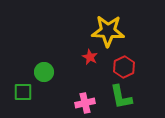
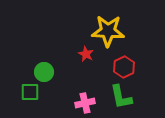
red star: moved 4 px left, 3 px up
green square: moved 7 px right
